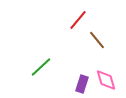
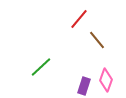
red line: moved 1 px right, 1 px up
pink diamond: rotated 35 degrees clockwise
purple rectangle: moved 2 px right, 2 px down
